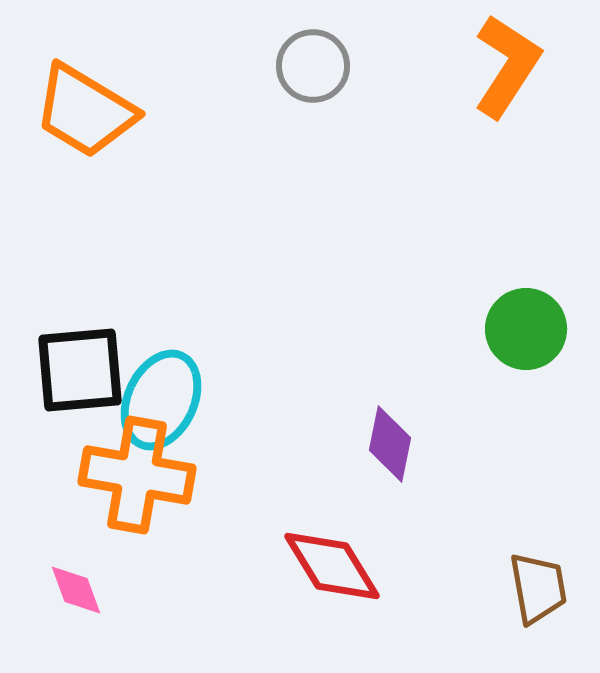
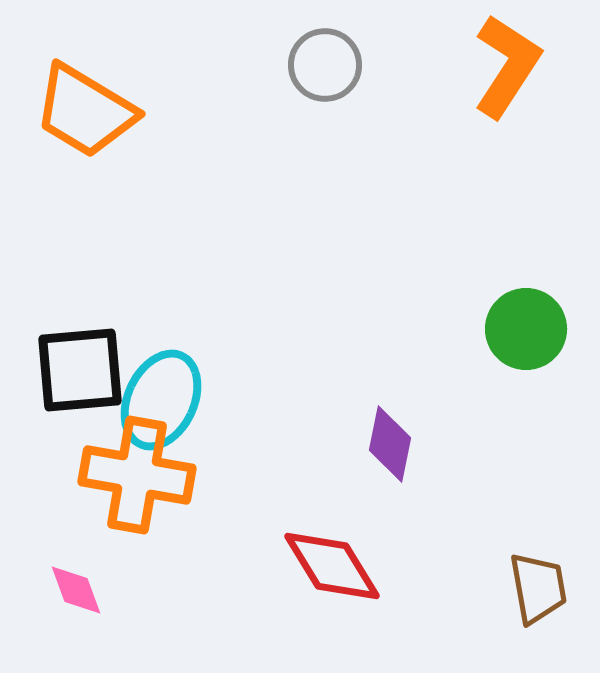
gray circle: moved 12 px right, 1 px up
